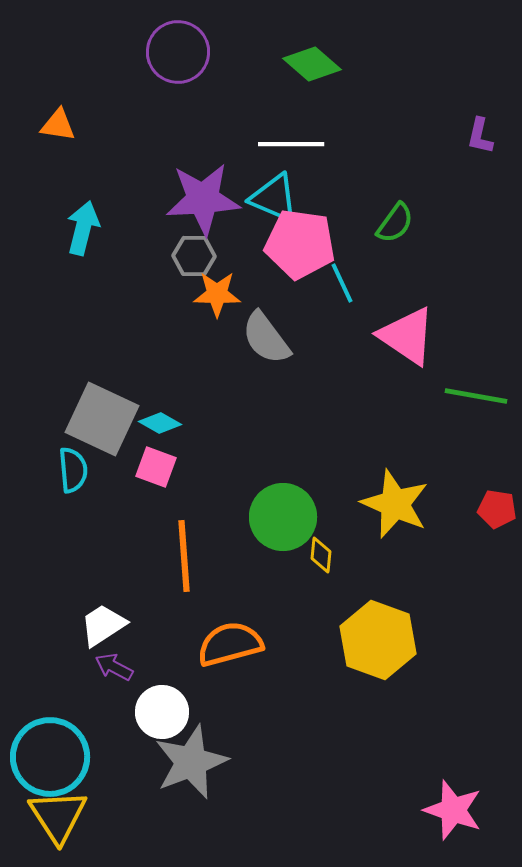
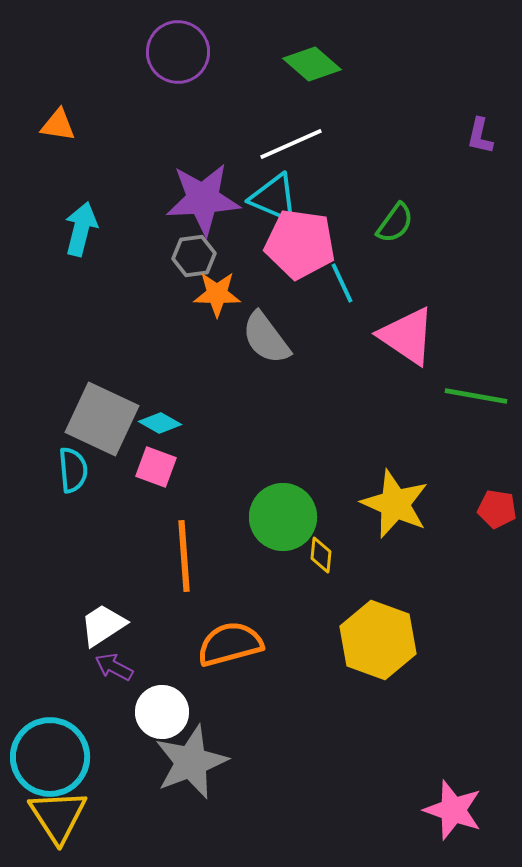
white line: rotated 24 degrees counterclockwise
cyan arrow: moved 2 px left, 1 px down
gray hexagon: rotated 9 degrees counterclockwise
